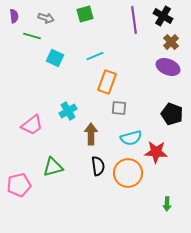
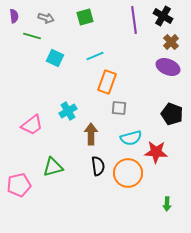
green square: moved 3 px down
